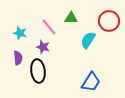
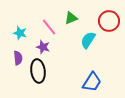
green triangle: rotated 24 degrees counterclockwise
blue trapezoid: moved 1 px right
